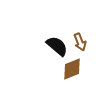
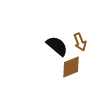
brown diamond: moved 1 px left, 2 px up
